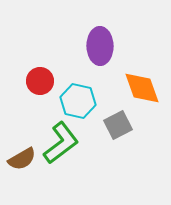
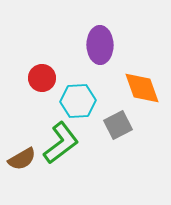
purple ellipse: moved 1 px up
red circle: moved 2 px right, 3 px up
cyan hexagon: rotated 16 degrees counterclockwise
